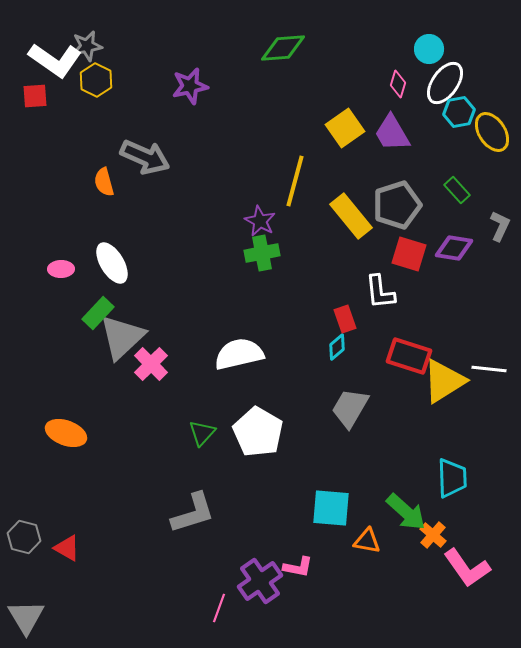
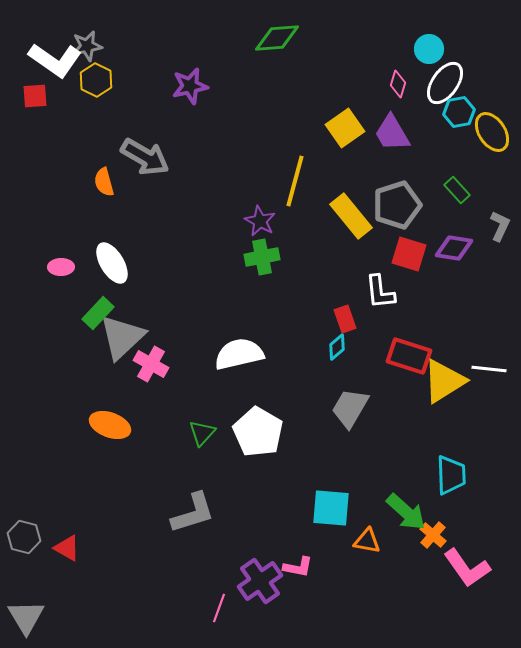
green diamond at (283, 48): moved 6 px left, 10 px up
gray arrow at (145, 157): rotated 6 degrees clockwise
green cross at (262, 253): moved 4 px down
pink ellipse at (61, 269): moved 2 px up
pink cross at (151, 364): rotated 16 degrees counterclockwise
orange ellipse at (66, 433): moved 44 px right, 8 px up
cyan trapezoid at (452, 478): moved 1 px left, 3 px up
